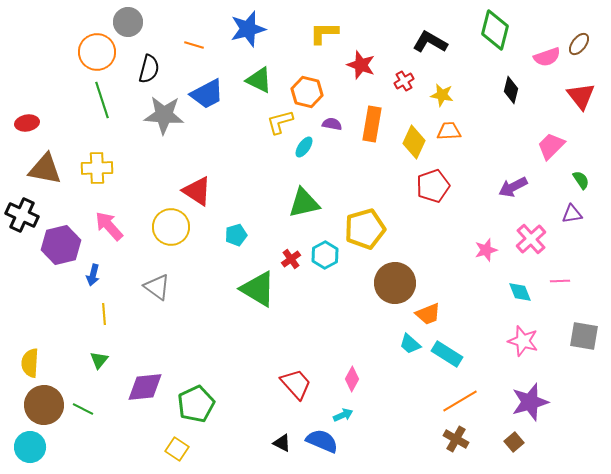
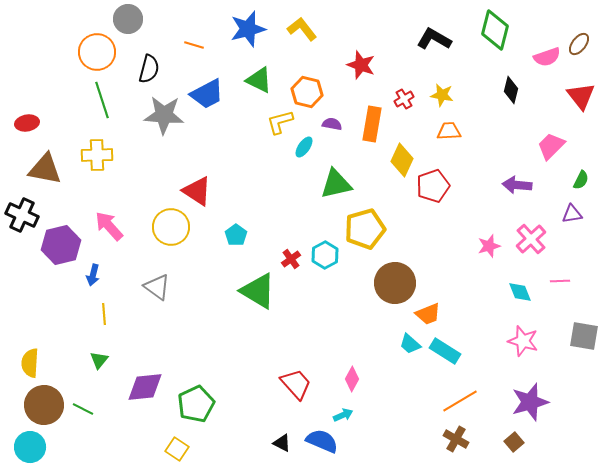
gray circle at (128, 22): moved 3 px up
yellow L-shape at (324, 33): moved 22 px left, 4 px up; rotated 52 degrees clockwise
black L-shape at (430, 42): moved 4 px right, 3 px up
red cross at (404, 81): moved 18 px down
yellow diamond at (414, 142): moved 12 px left, 18 px down
yellow cross at (97, 168): moved 13 px up
green semicircle at (581, 180): rotated 60 degrees clockwise
purple arrow at (513, 187): moved 4 px right, 2 px up; rotated 32 degrees clockwise
green triangle at (304, 203): moved 32 px right, 19 px up
cyan pentagon at (236, 235): rotated 20 degrees counterclockwise
pink star at (486, 250): moved 3 px right, 4 px up
green triangle at (258, 289): moved 2 px down
cyan rectangle at (447, 354): moved 2 px left, 3 px up
